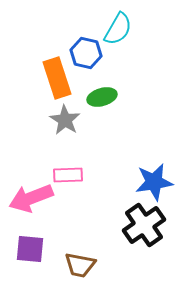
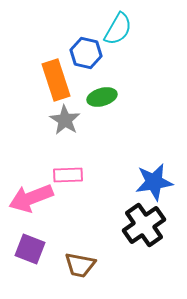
orange rectangle: moved 1 px left, 2 px down
purple square: rotated 16 degrees clockwise
